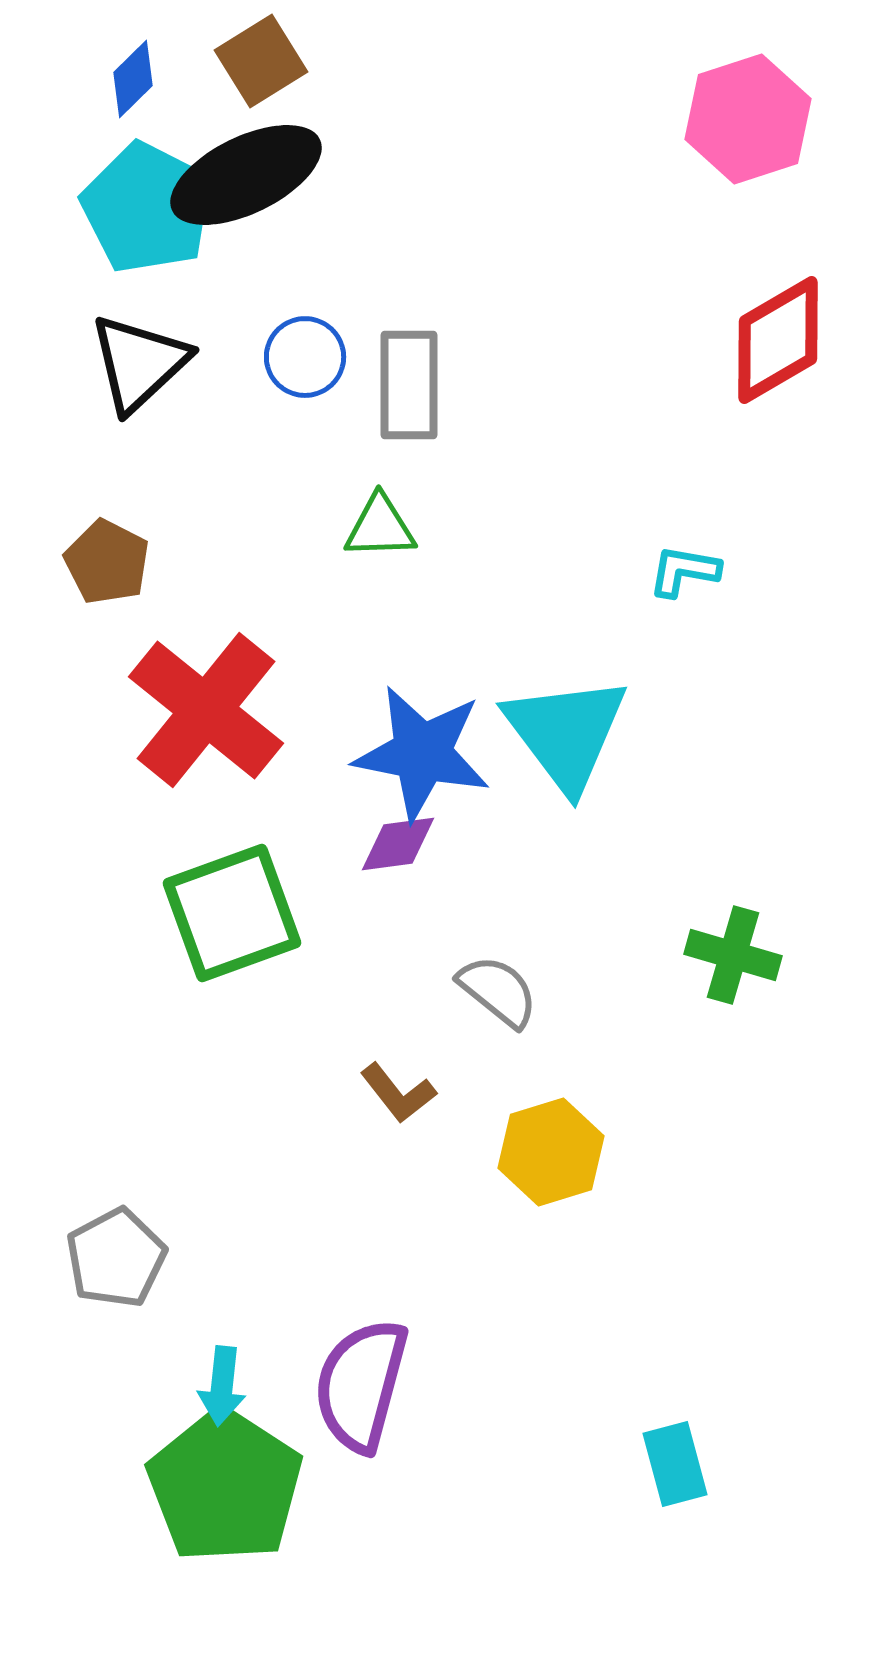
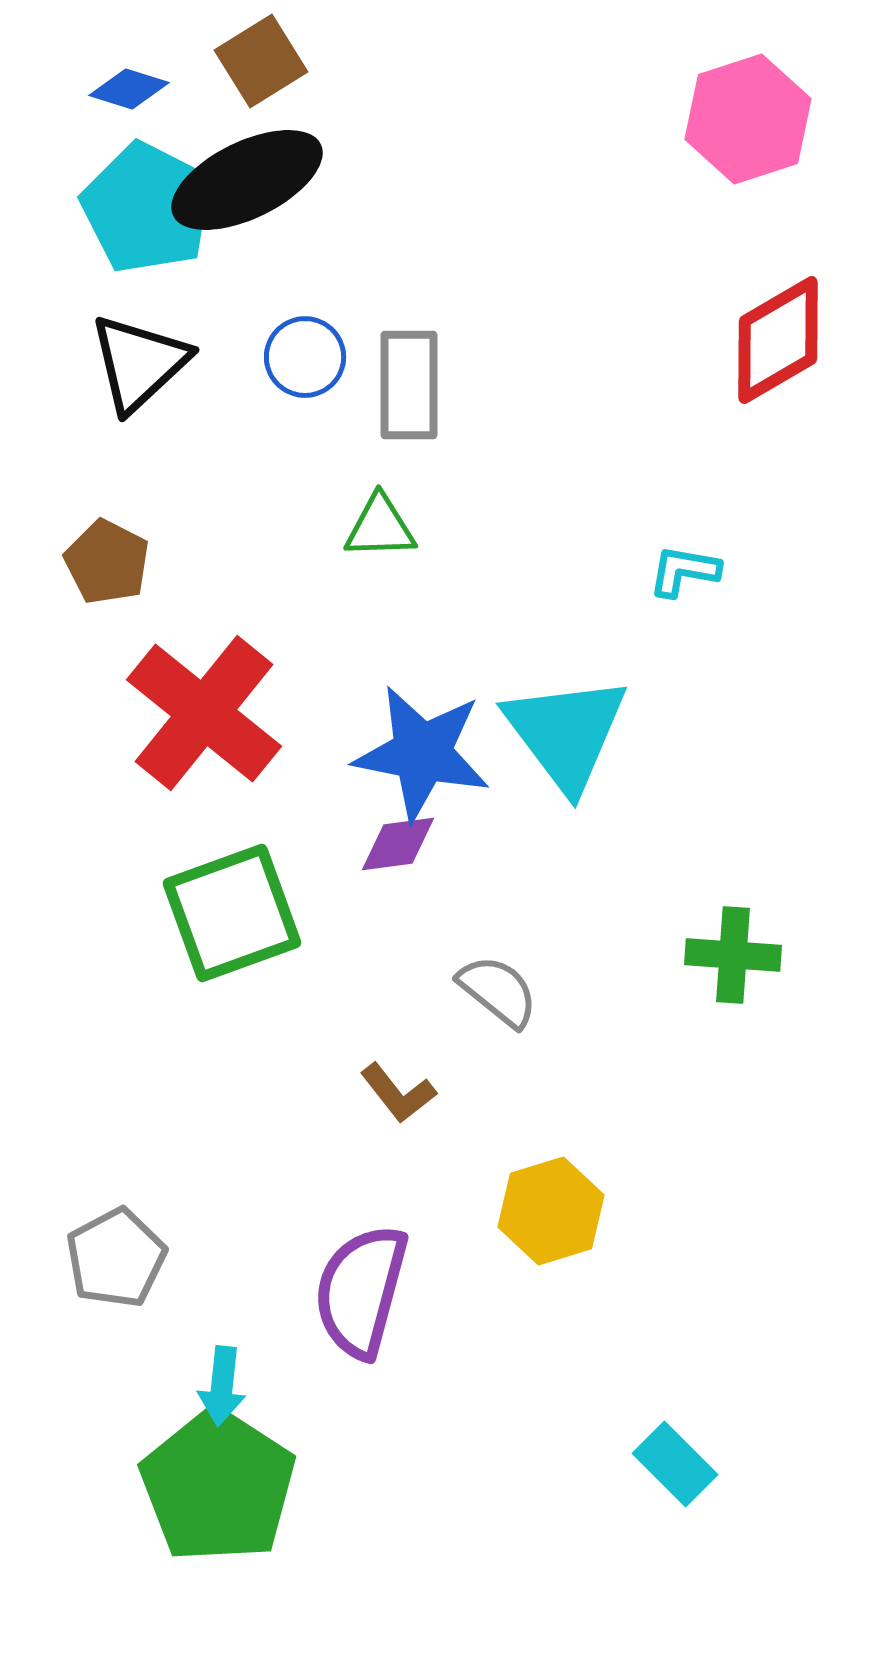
blue diamond: moved 4 px left, 10 px down; rotated 62 degrees clockwise
black ellipse: moved 1 px right, 5 px down
red cross: moved 2 px left, 3 px down
green cross: rotated 12 degrees counterclockwise
yellow hexagon: moved 59 px down
purple semicircle: moved 94 px up
cyan rectangle: rotated 30 degrees counterclockwise
green pentagon: moved 7 px left
